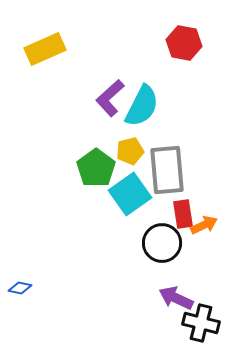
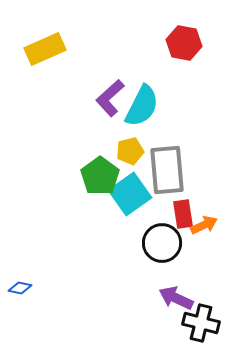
green pentagon: moved 4 px right, 8 px down
